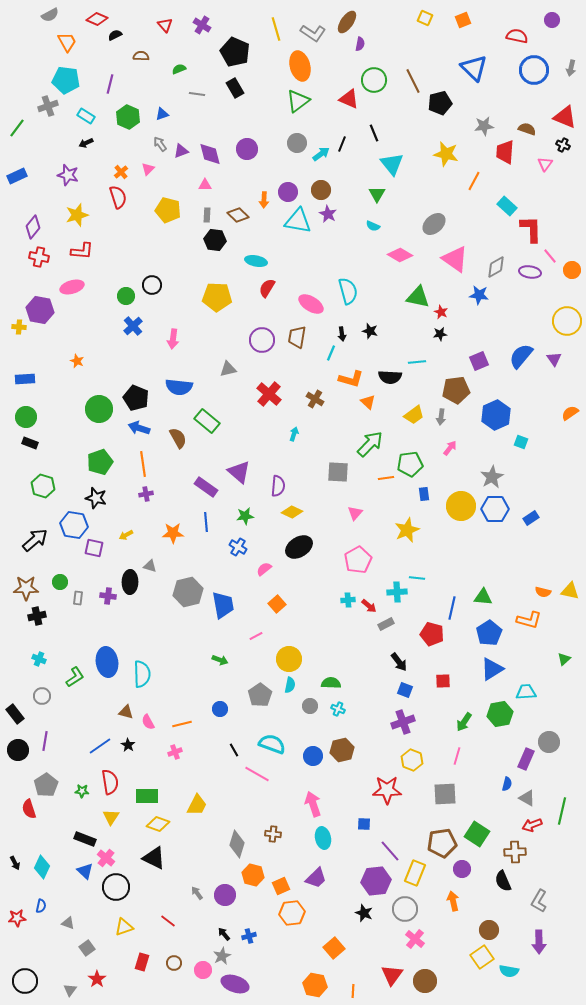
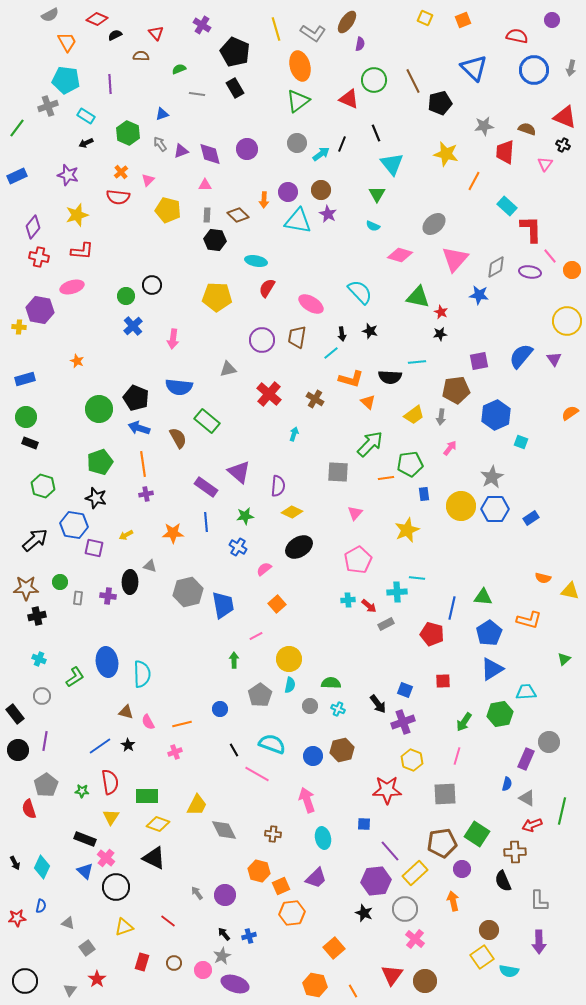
red triangle at (165, 25): moved 9 px left, 8 px down
purple line at (110, 84): rotated 18 degrees counterclockwise
green hexagon at (128, 117): moved 16 px down
black line at (374, 133): moved 2 px right
pink triangle at (148, 169): moved 11 px down
red semicircle at (118, 197): rotated 115 degrees clockwise
pink diamond at (400, 255): rotated 15 degrees counterclockwise
pink triangle at (455, 259): rotated 36 degrees clockwise
cyan semicircle at (348, 291): moved 12 px right, 1 px down; rotated 28 degrees counterclockwise
cyan line at (331, 353): rotated 28 degrees clockwise
purple square at (479, 361): rotated 12 degrees clockwise
blue rectangle at (25, 379): rotated 12 degrees counterclockwise
orange semicircle at (543, 592): moved 14 px up
green arrow at (220, 660): moved 14 px right; rotated 112 degrees counterclockwise
black arrow at (399, 662): moved 21 px left, 42 px down
pink arrow at (313, 804): moved 6 px left, 4 px up
gray diamond at (237, 844): moved 13 px left, 14 px up; rotated 44 degrees counterclockwise
yellow rectangle at (415, 873): rotated 25 degrees clockwise
orange hexagon at (253, 875): moved 6 px right, 4 px up
gray L-shape at (539, 901): rotated 30 degrees counterclockwise
orange line at (353, 991): rotated 32 degrees counterclockwise
